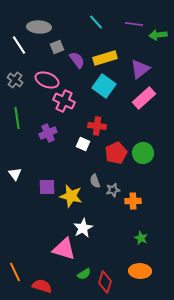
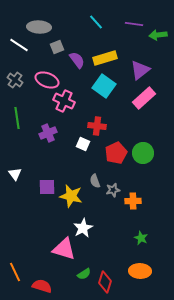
white line: rotated 24 degrees counterclockwise
purple triangle: moved 1 px down
